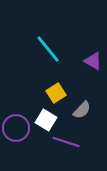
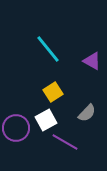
purple triangle: moved 1 px left
yellow square: moved 3 px left, 1 px up
gray semicircle: moved 5 px right, 3 px down
white square: rotated 30 degrees clockwise
purple line: moved 1 px left; rotated 12 degrees clockwise
